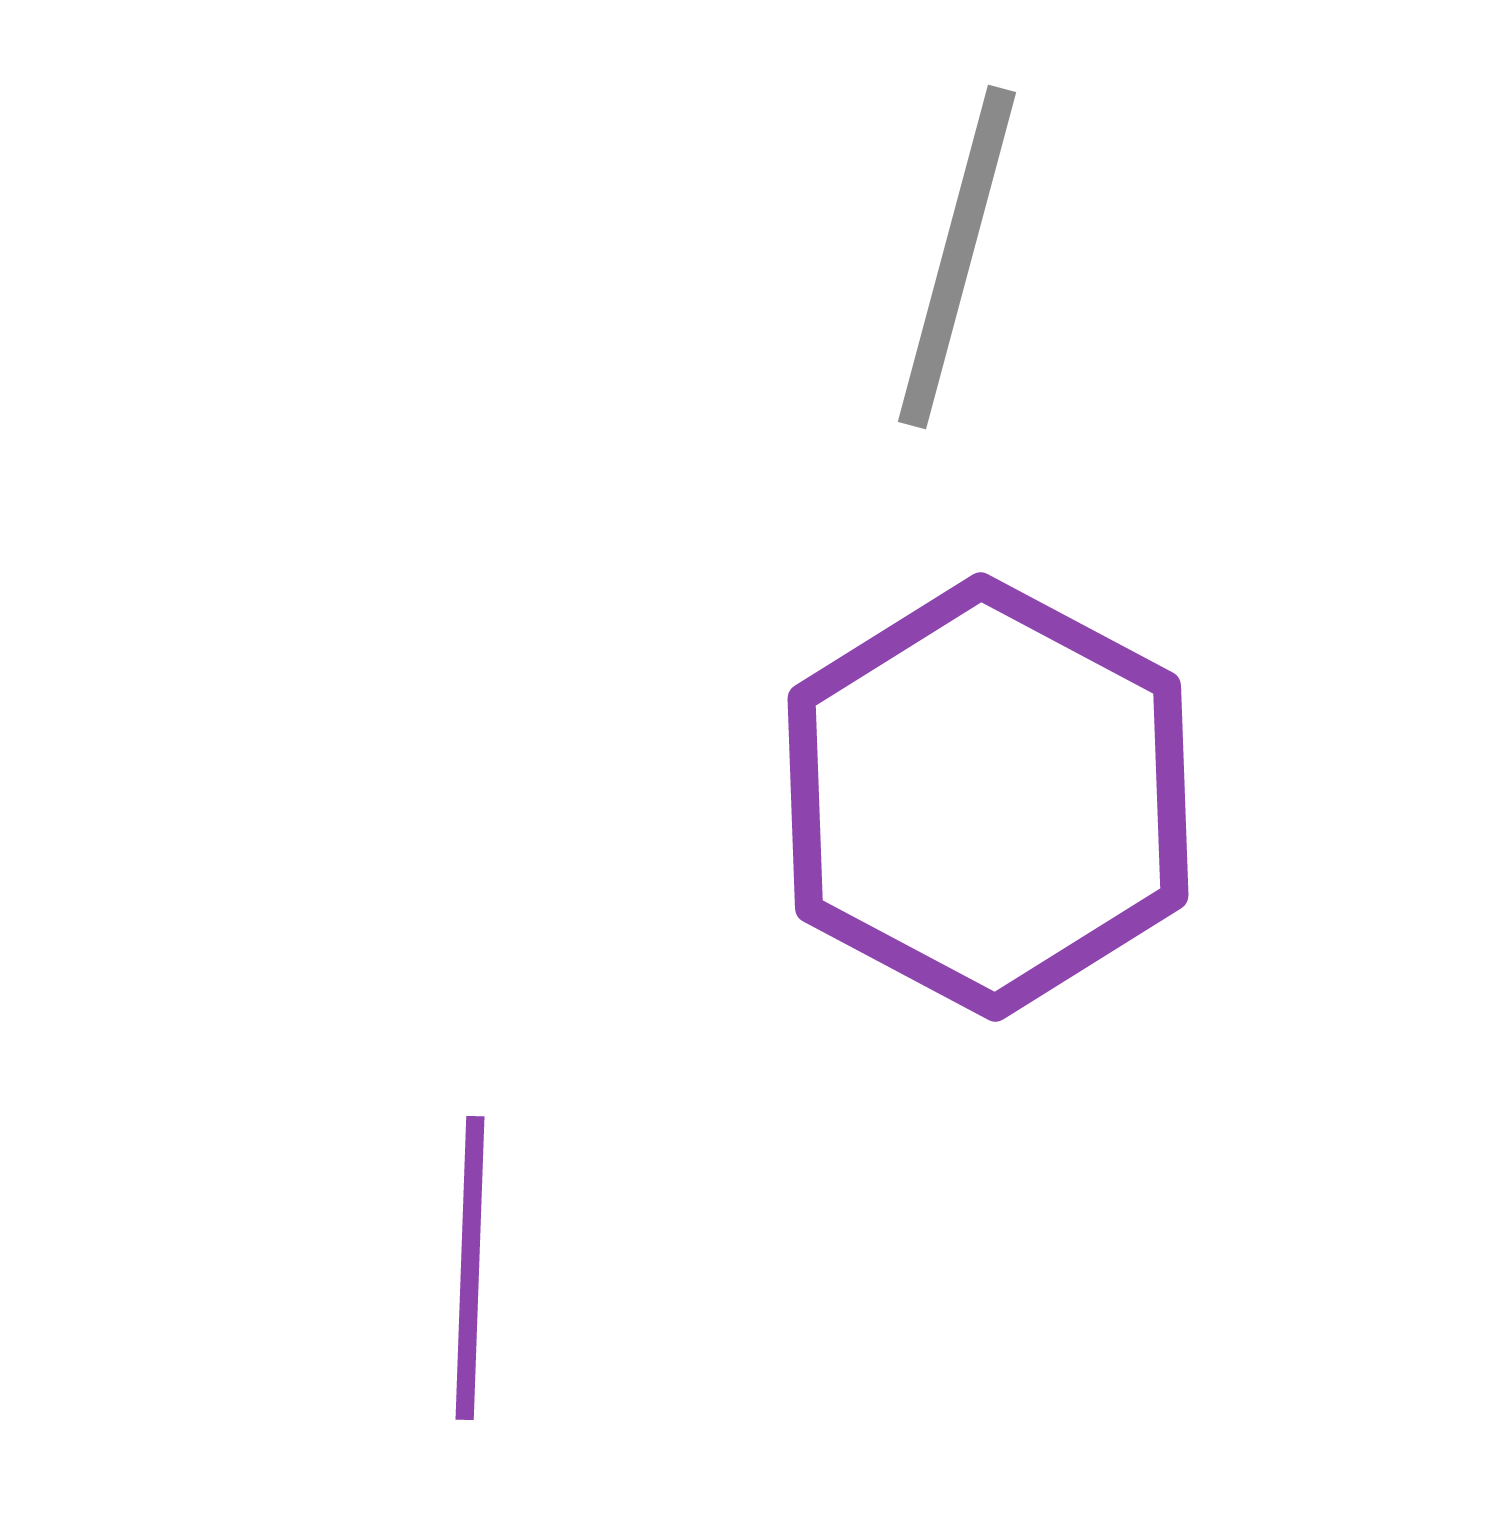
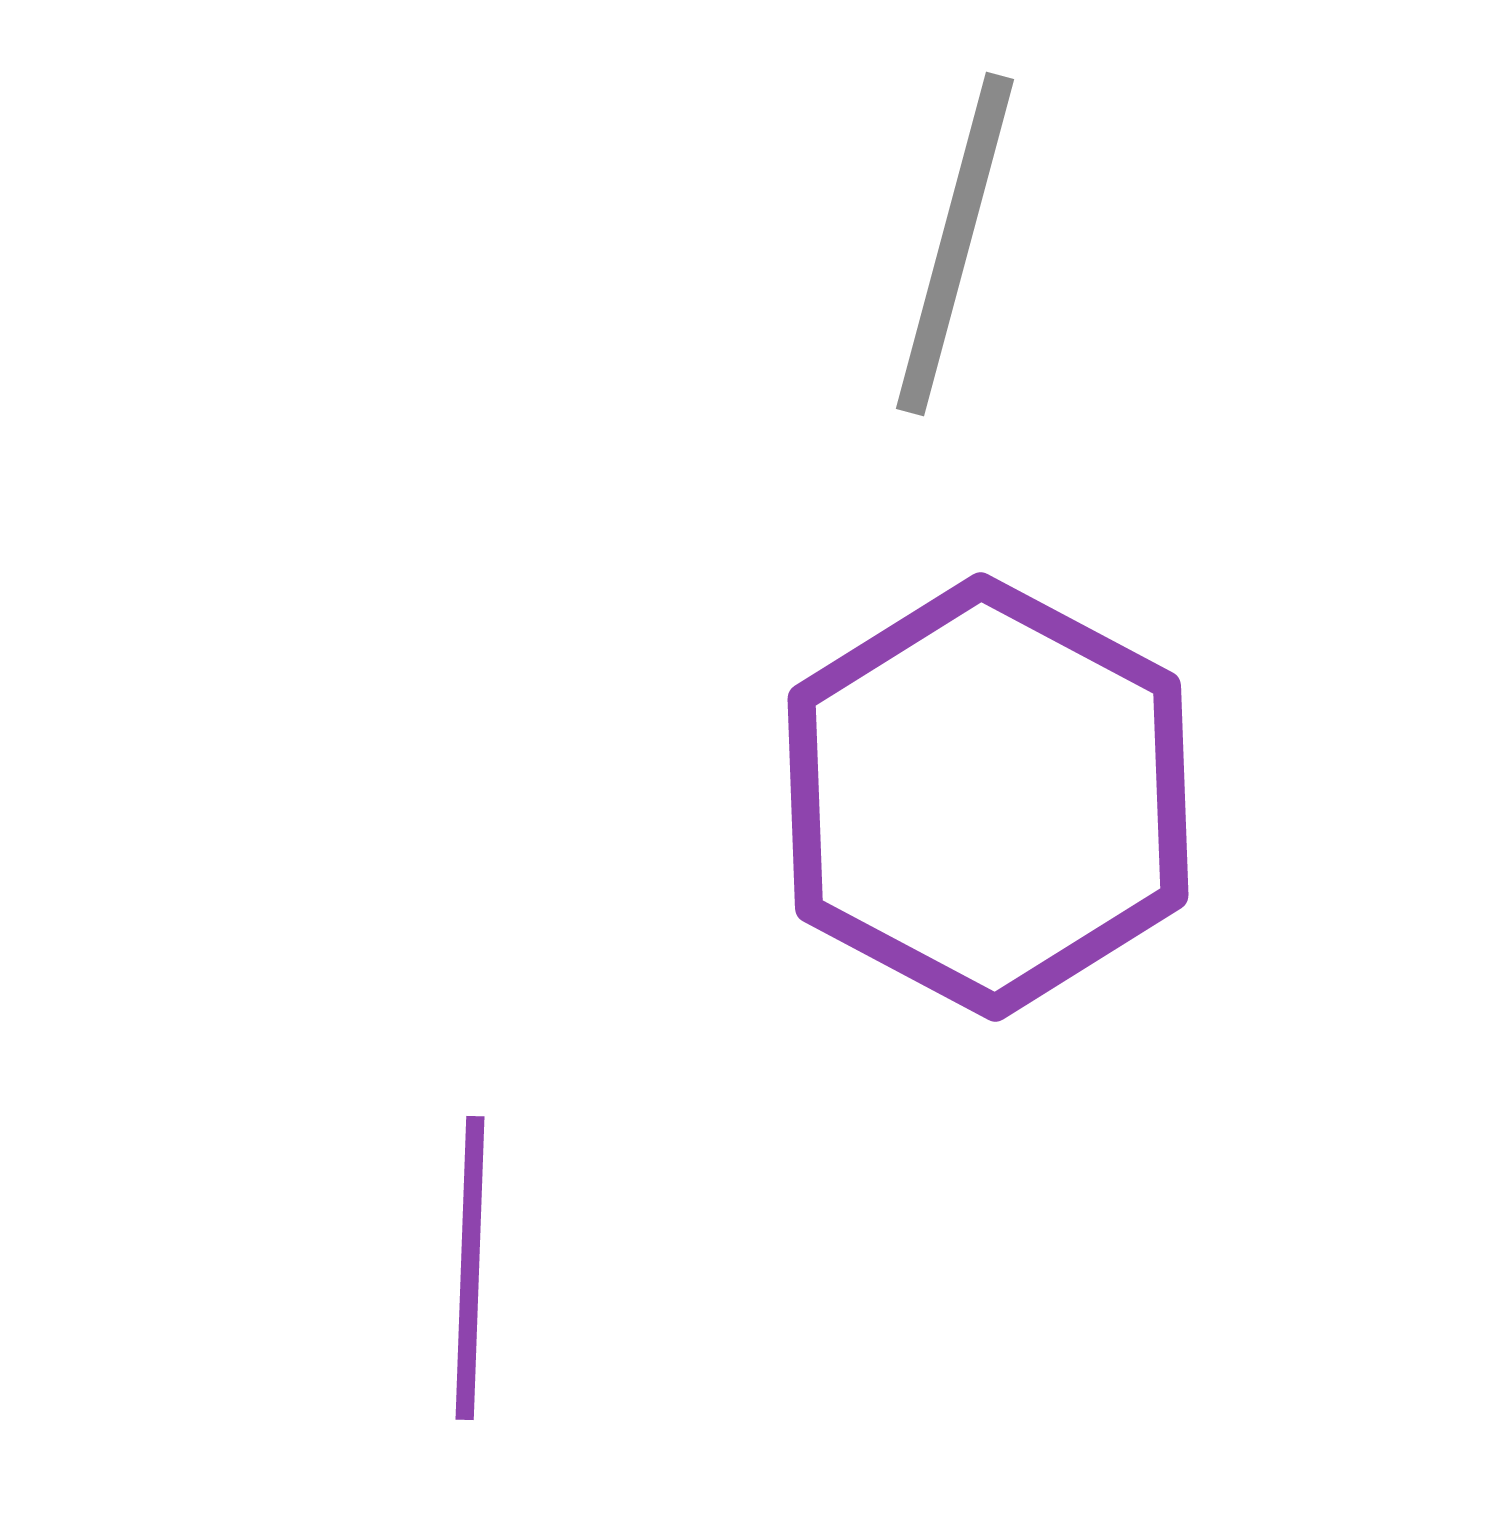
gray line: moved 2 px left, 13 px up
